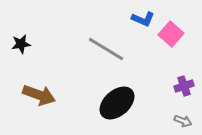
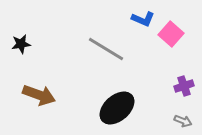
black ellipse: moved 5 px down
